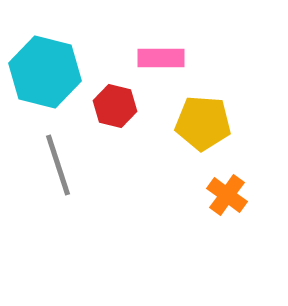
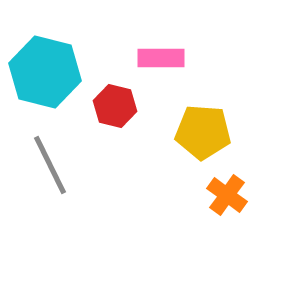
yellow pentagon: moved 9 px down
gray line: moved 8 px left; rotated 8 degrees counterclockwise
